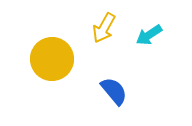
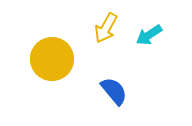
yellow arrow: moved 2 px right
